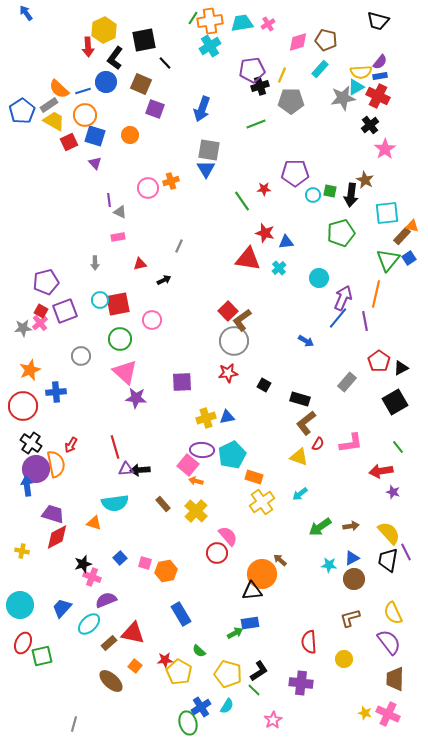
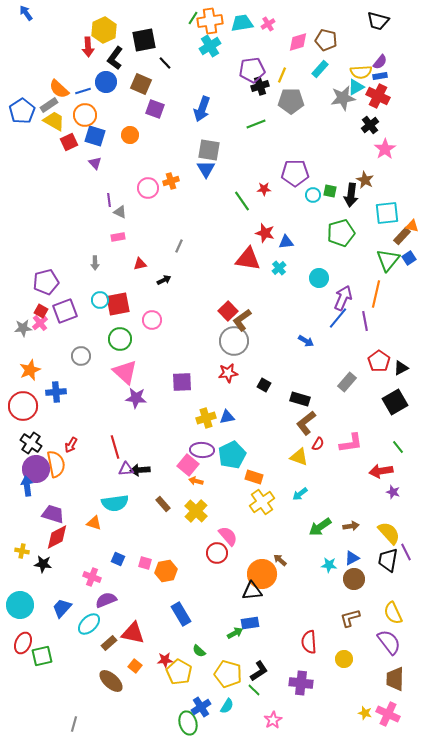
blue square at (120, 558): moved 2 px left, 1 px down; rotated 24 degrees counterclockwise
black star at (83, 564): moved 40 px left; rotated 24 degrees clockwise
